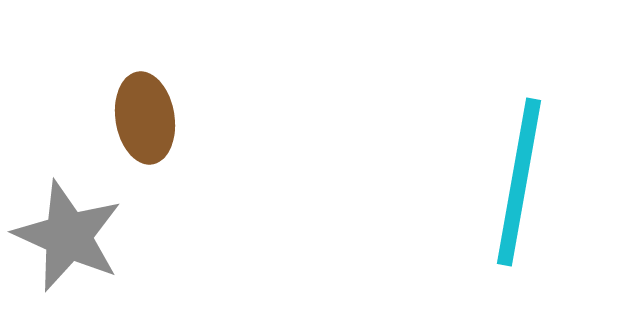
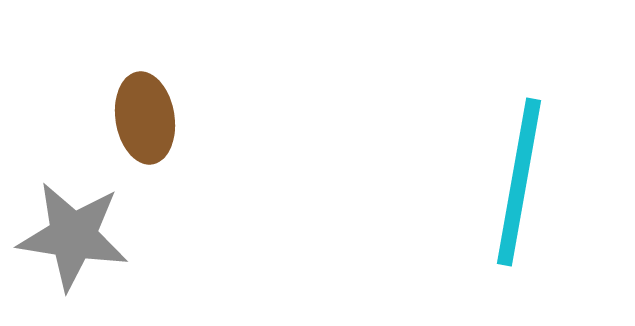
gray star: moved 5 px right; rotated 15 degrees counterclockwise
